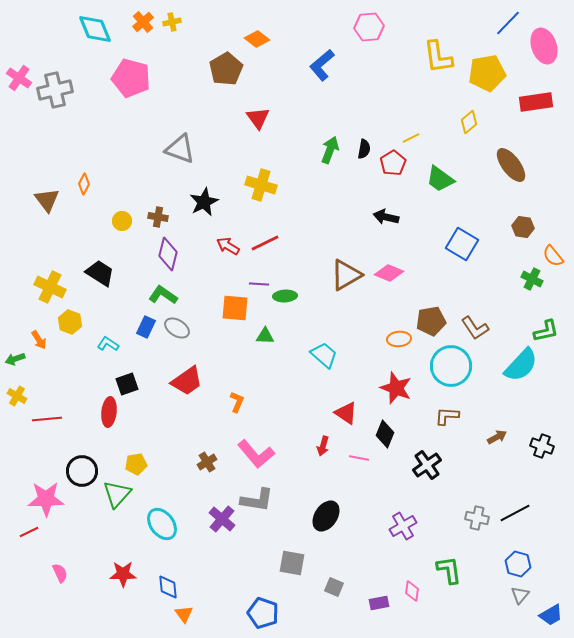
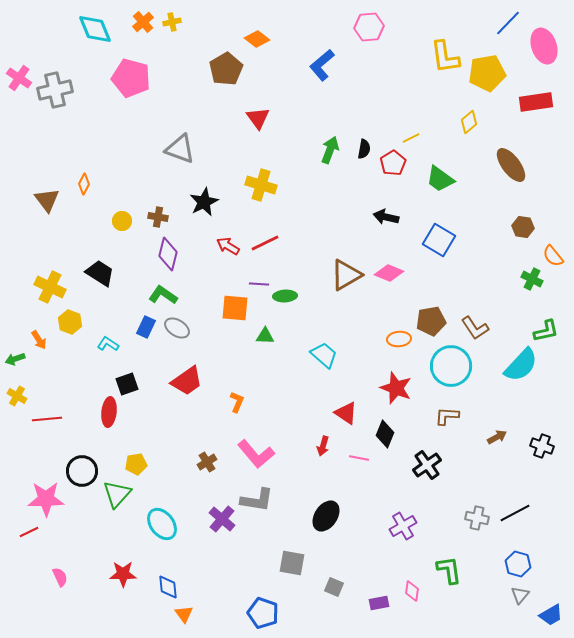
yellow L-shape at (438, 57): moved 7 px right
blue square at (462, 244): moved 23 px left, 4 px up
pink semicircle at (60, 573): moved 4 px down
